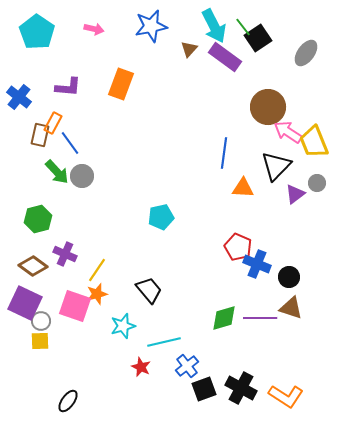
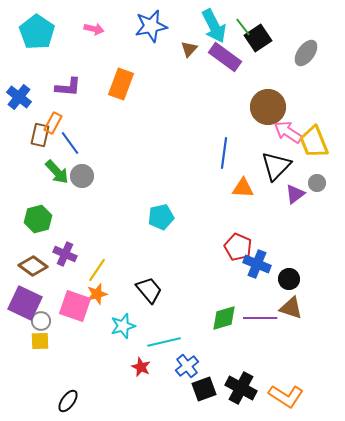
black circle at (289, 277): moved 2 px down
